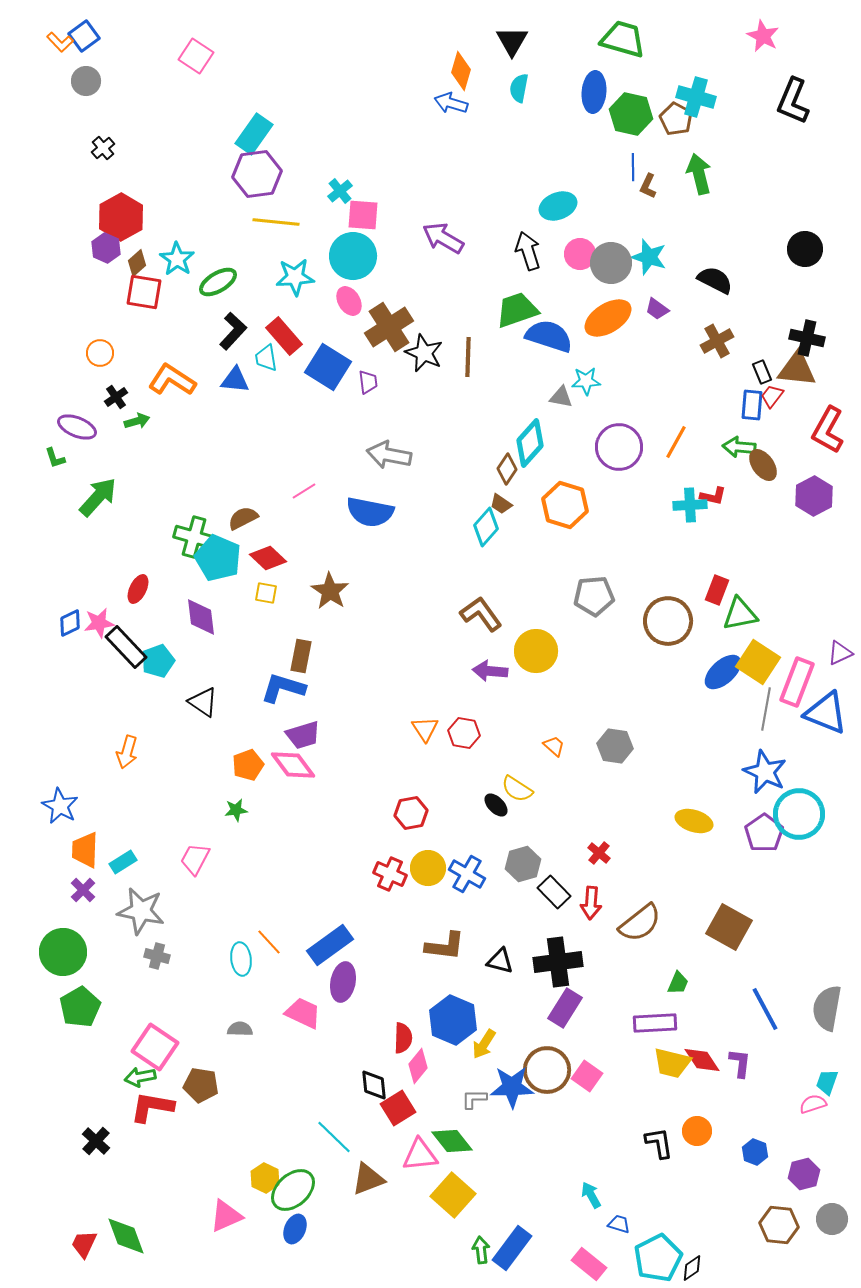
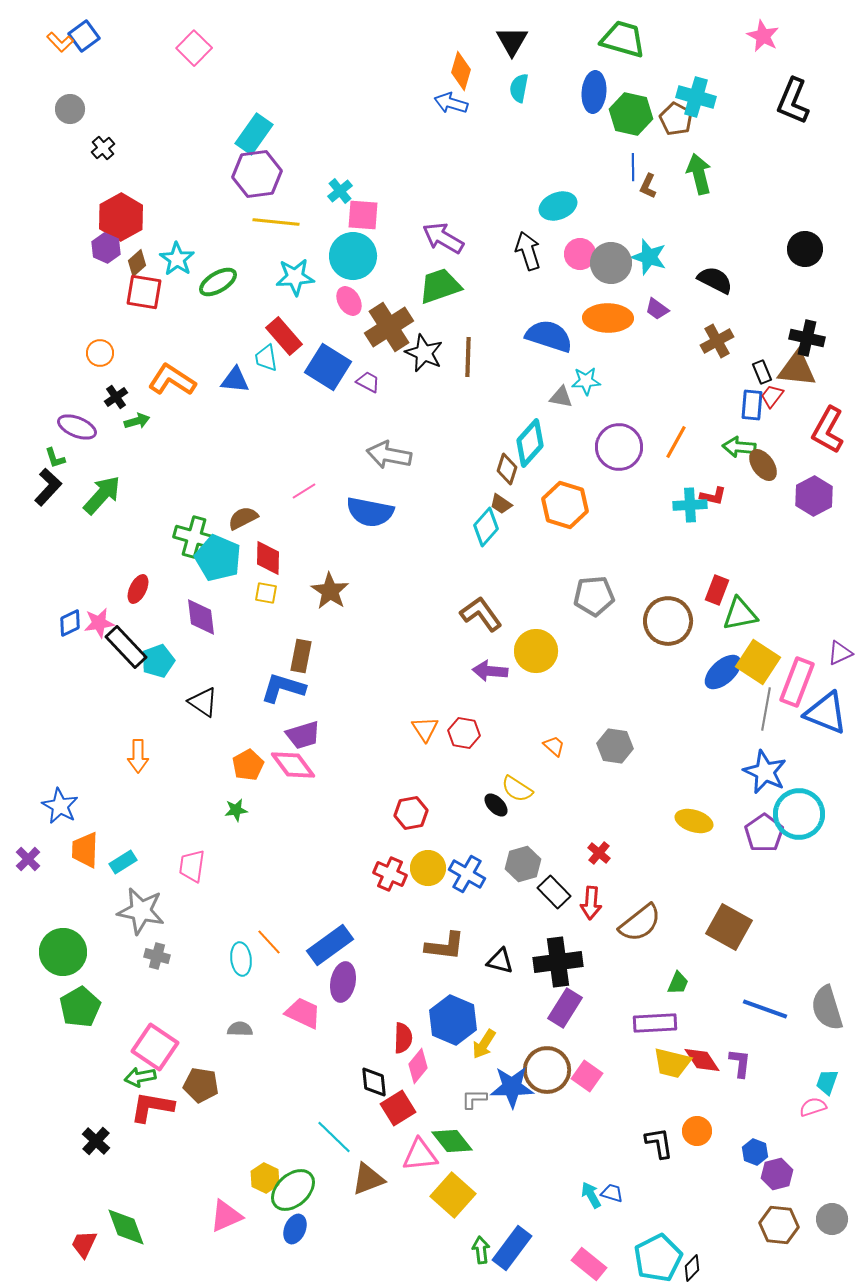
pink square at (196, 56): moved 2 px left, 8 px up; rotated 12 degrees clockwise
gray circle at (86, 81): moved 16 px left, 28 px down
green trapezoid at (517, 310): moved 77 px left, 24 px up
orange ellipse at (608, 318): rotated 33 degrees clockwise
black L-shape at (233, 331): moved 185 px left, 156 px down
purple trapezoid at (368, 382): rotated 55 degrees counterclockwise
brown diamond at (507, 469): rotated 16 degrees counterclockwise
green arrow at (98, 497): moved 4 px right, 2 px up
red diamond at (268, 558): rotated 48 degrees clockwise
orange arrow at (127, 752): moved 11 px right, 4 px down; rotated 16 degrees counterclockwise
orange pentagon at (248, 765): rotated 8 degrees counterclockwise
pink trapezoid at (195, 859): moved 3 px left, 7 px down; rotated 20 degrees counterclockwise
purple cross at (83, 890): moved 55 px left, 31 px up
gray semicircle at (827, 1008): rotated 27 degrees counterclockwise
blue line at (765, 1009): rotated 42 degrees counterclockwise
black diamond at (374, 1085): moved 3 px up
pink semicircle at (813, 1104): moved 3 px down
purple hexagon at (804, 1174): moved 27 px left
blue trapezoid at (619, 1224): moved 7 px left, 31 px up
green diamond at (126, 1236): moved 9 px up
black diamond at (692, 1268): rotated 12 degrees counterclockwise
